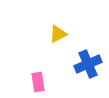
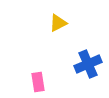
yellow triangle: moved 11 px up
